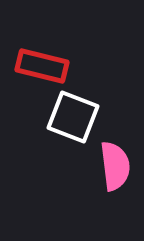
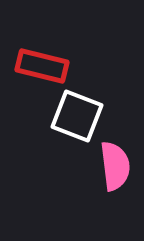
white square: moved 4 px right, 1 px up
